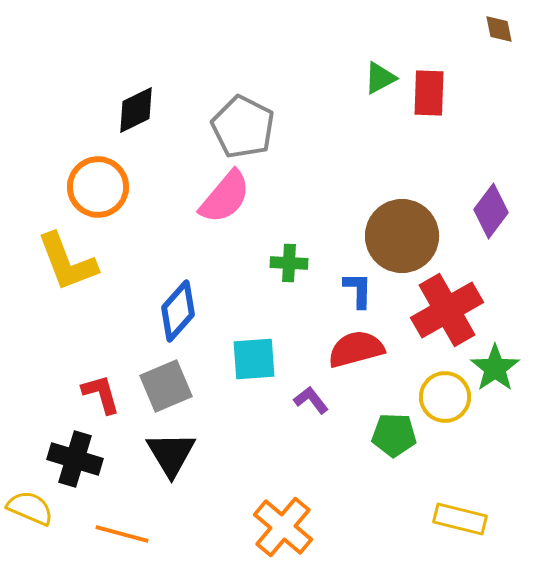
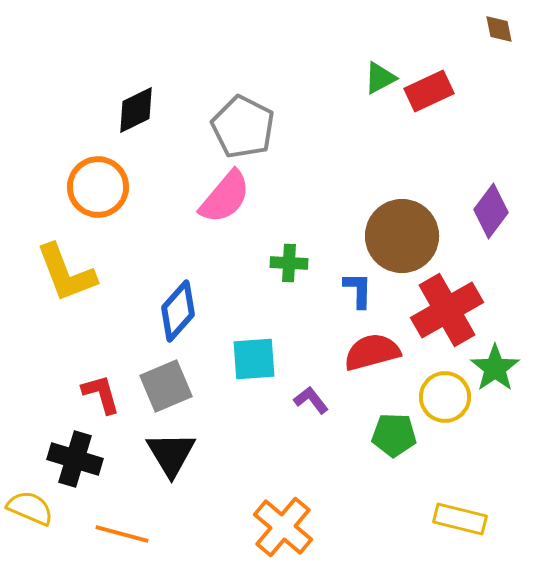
red rectangle: moved 2 px up; rotated 63 degrees clockwise
yellow L-shape: moved 1 px left, 11 px down
red semicircle: moved 16 px right, 3 px down
